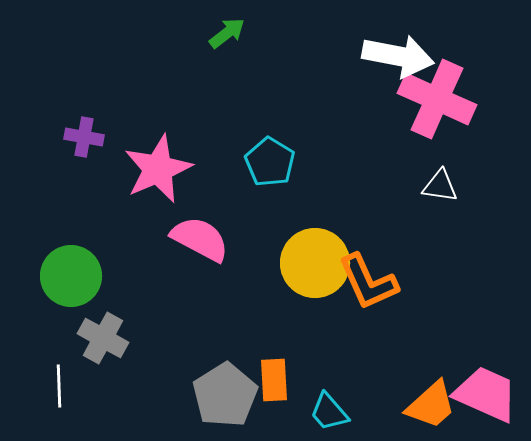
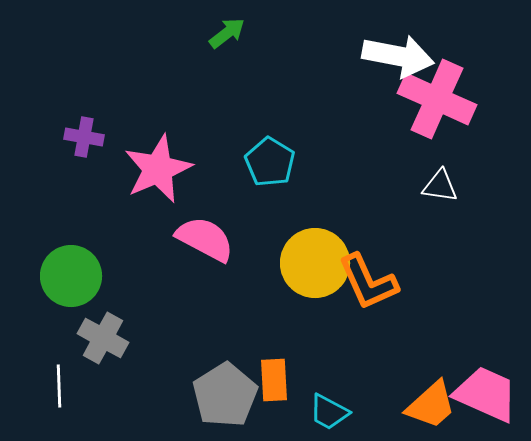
pink semicircle: moved 5 px right
cyan trapezoid: rotated 21 degrees counterclockwise
